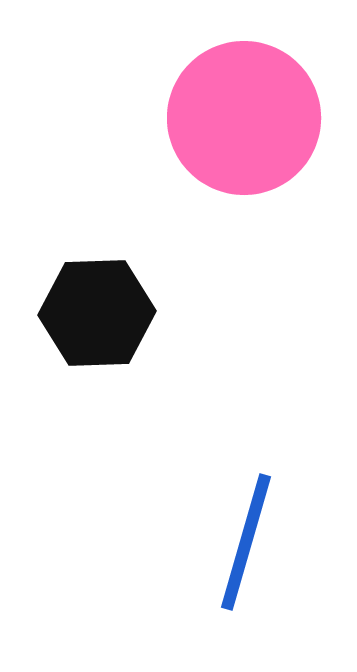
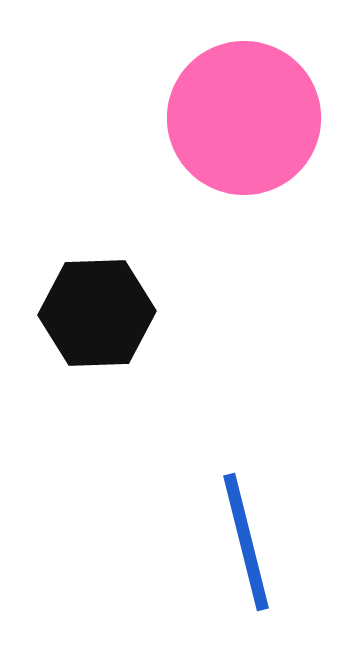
blue line: rotated 30 degrees counterclockwise
